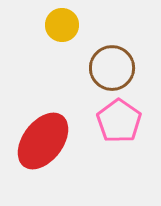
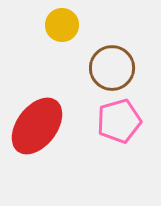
pink pentagon: rotated 21 degrees clockwise
red ellipse: moved 6 px left, 15 px up
